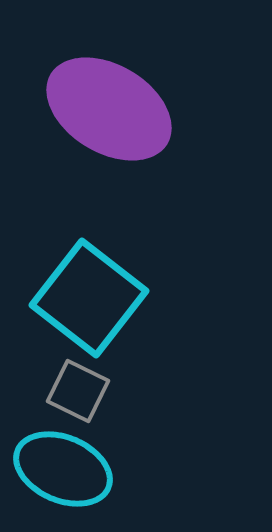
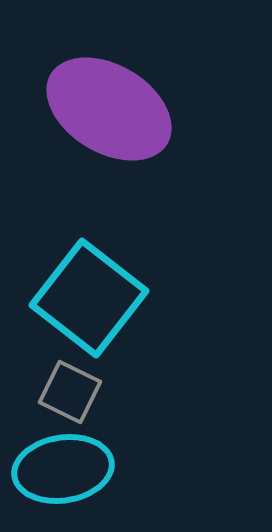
gray square: moved 8 px left, 1 px down
cyan ellipse: rotated 32 degrees counterclockwise
